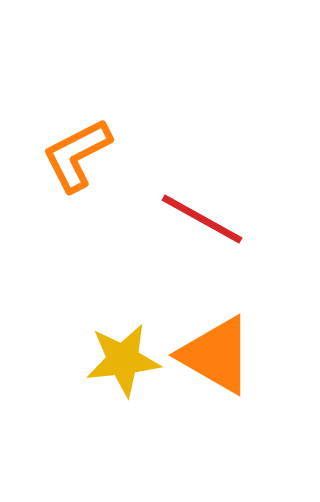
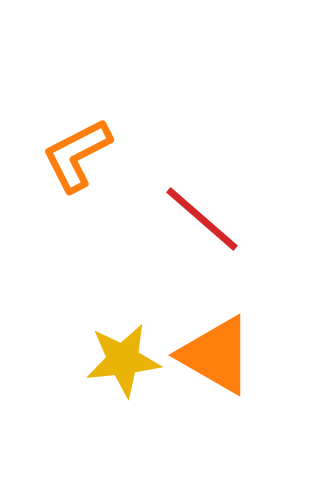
red line: rotated 12 degrees clockwise
